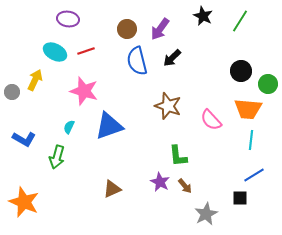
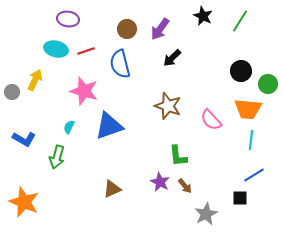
cyan ellipse: moved 1 px right, 3 px up; rotated 15 degrees counterclockwise
blue semicircle: moved 17 px left, 3 px down
